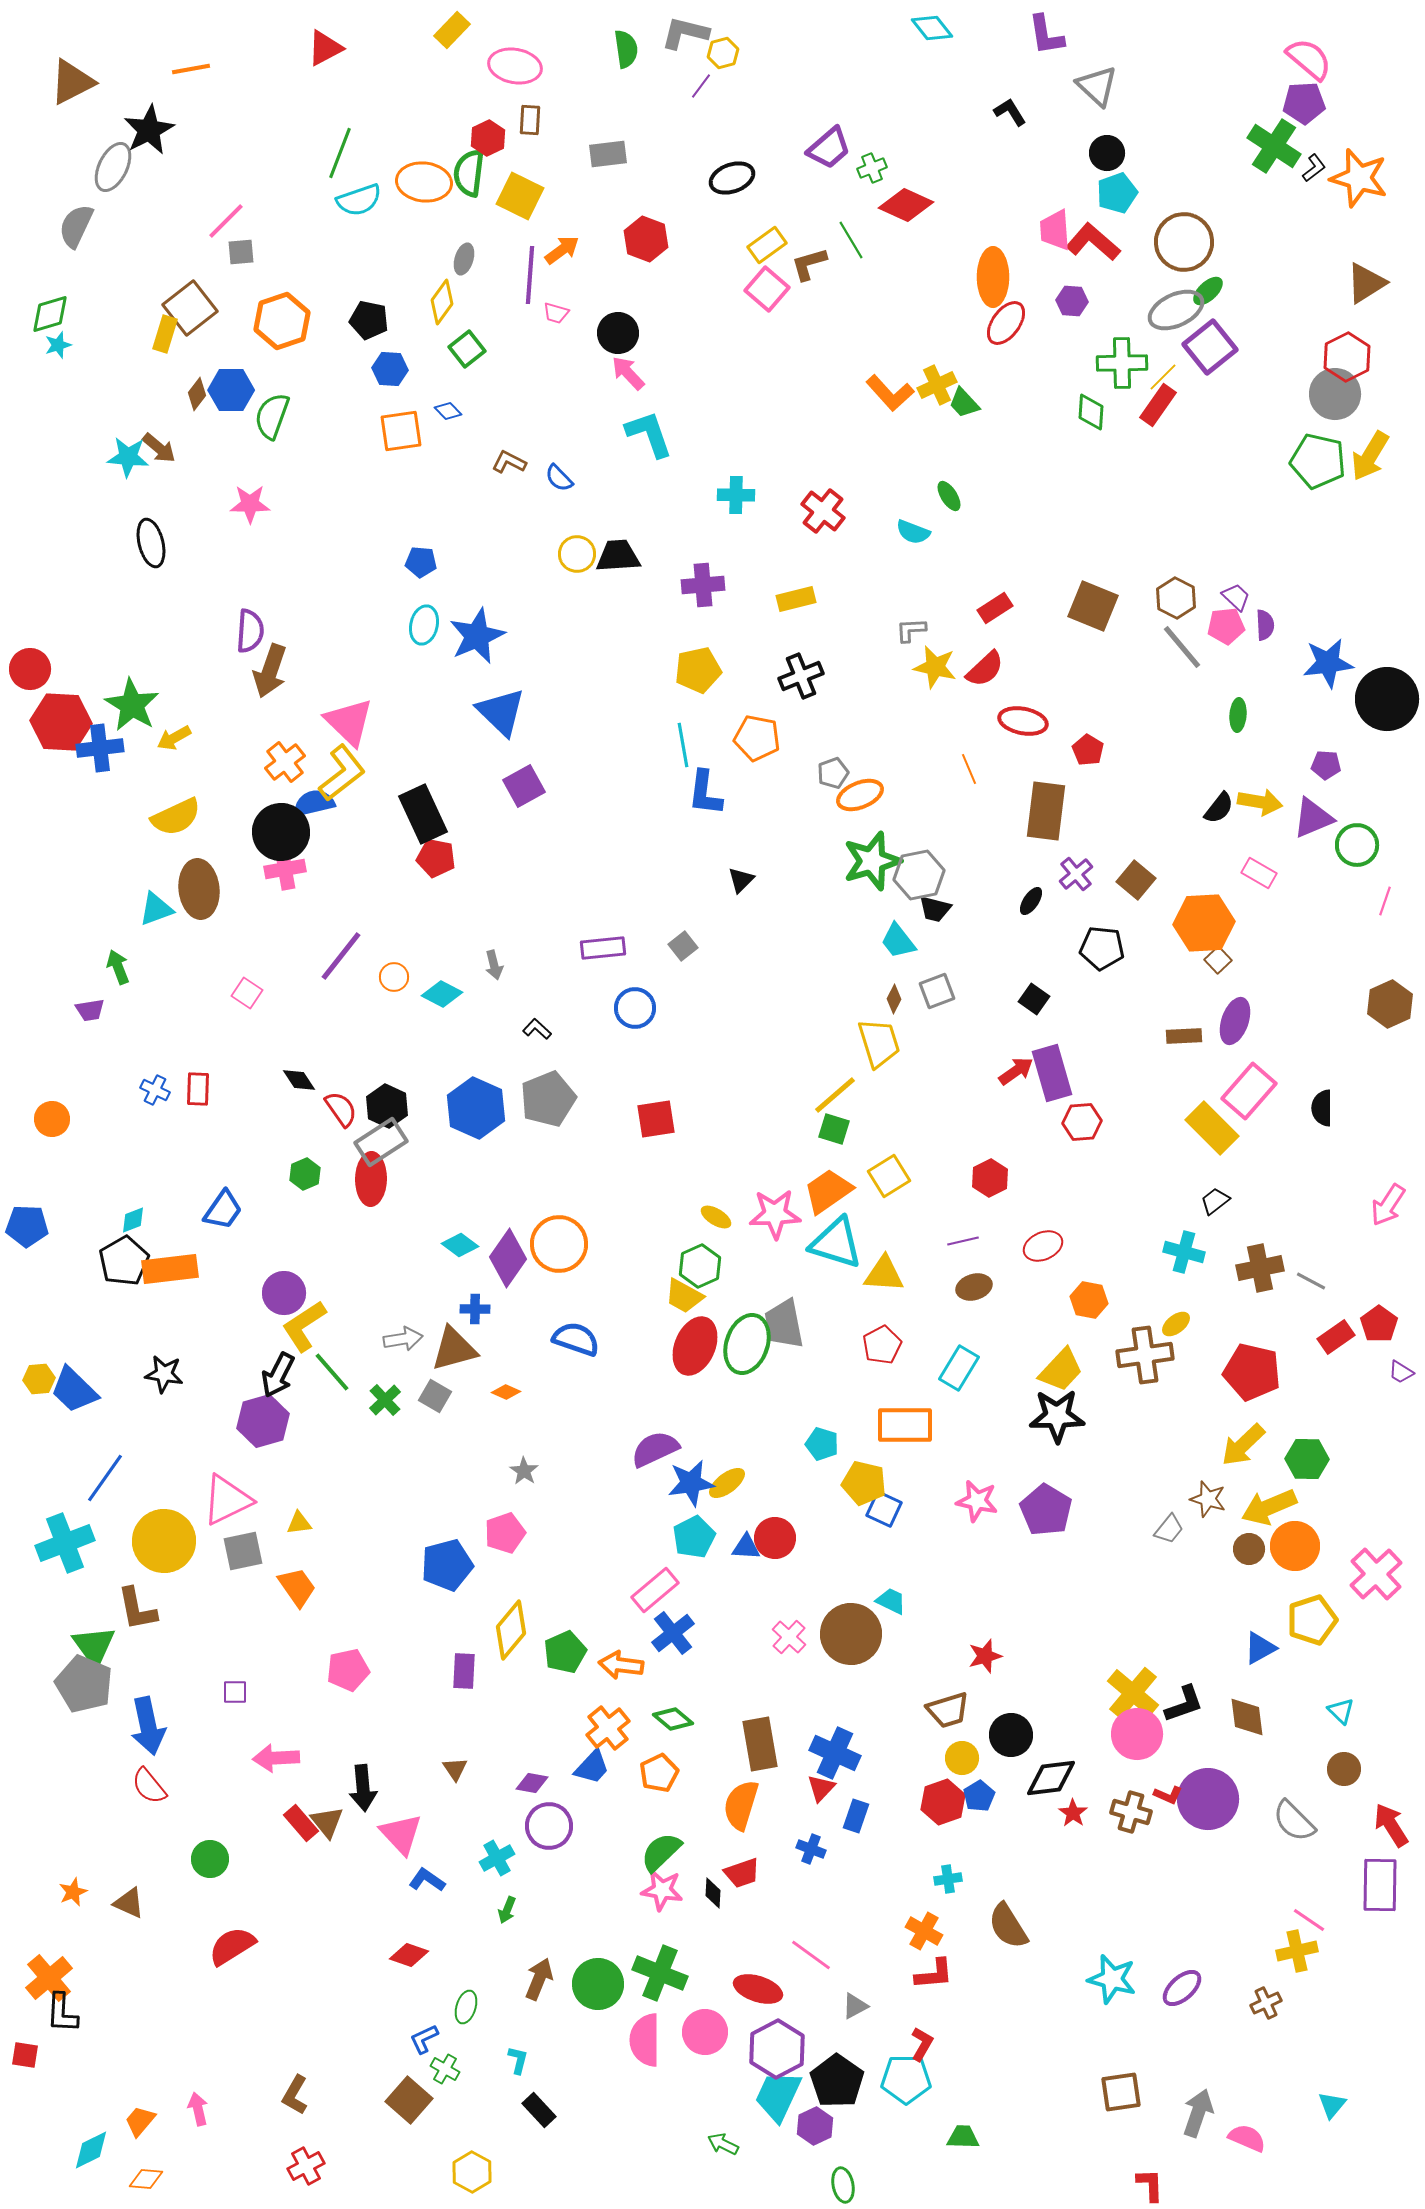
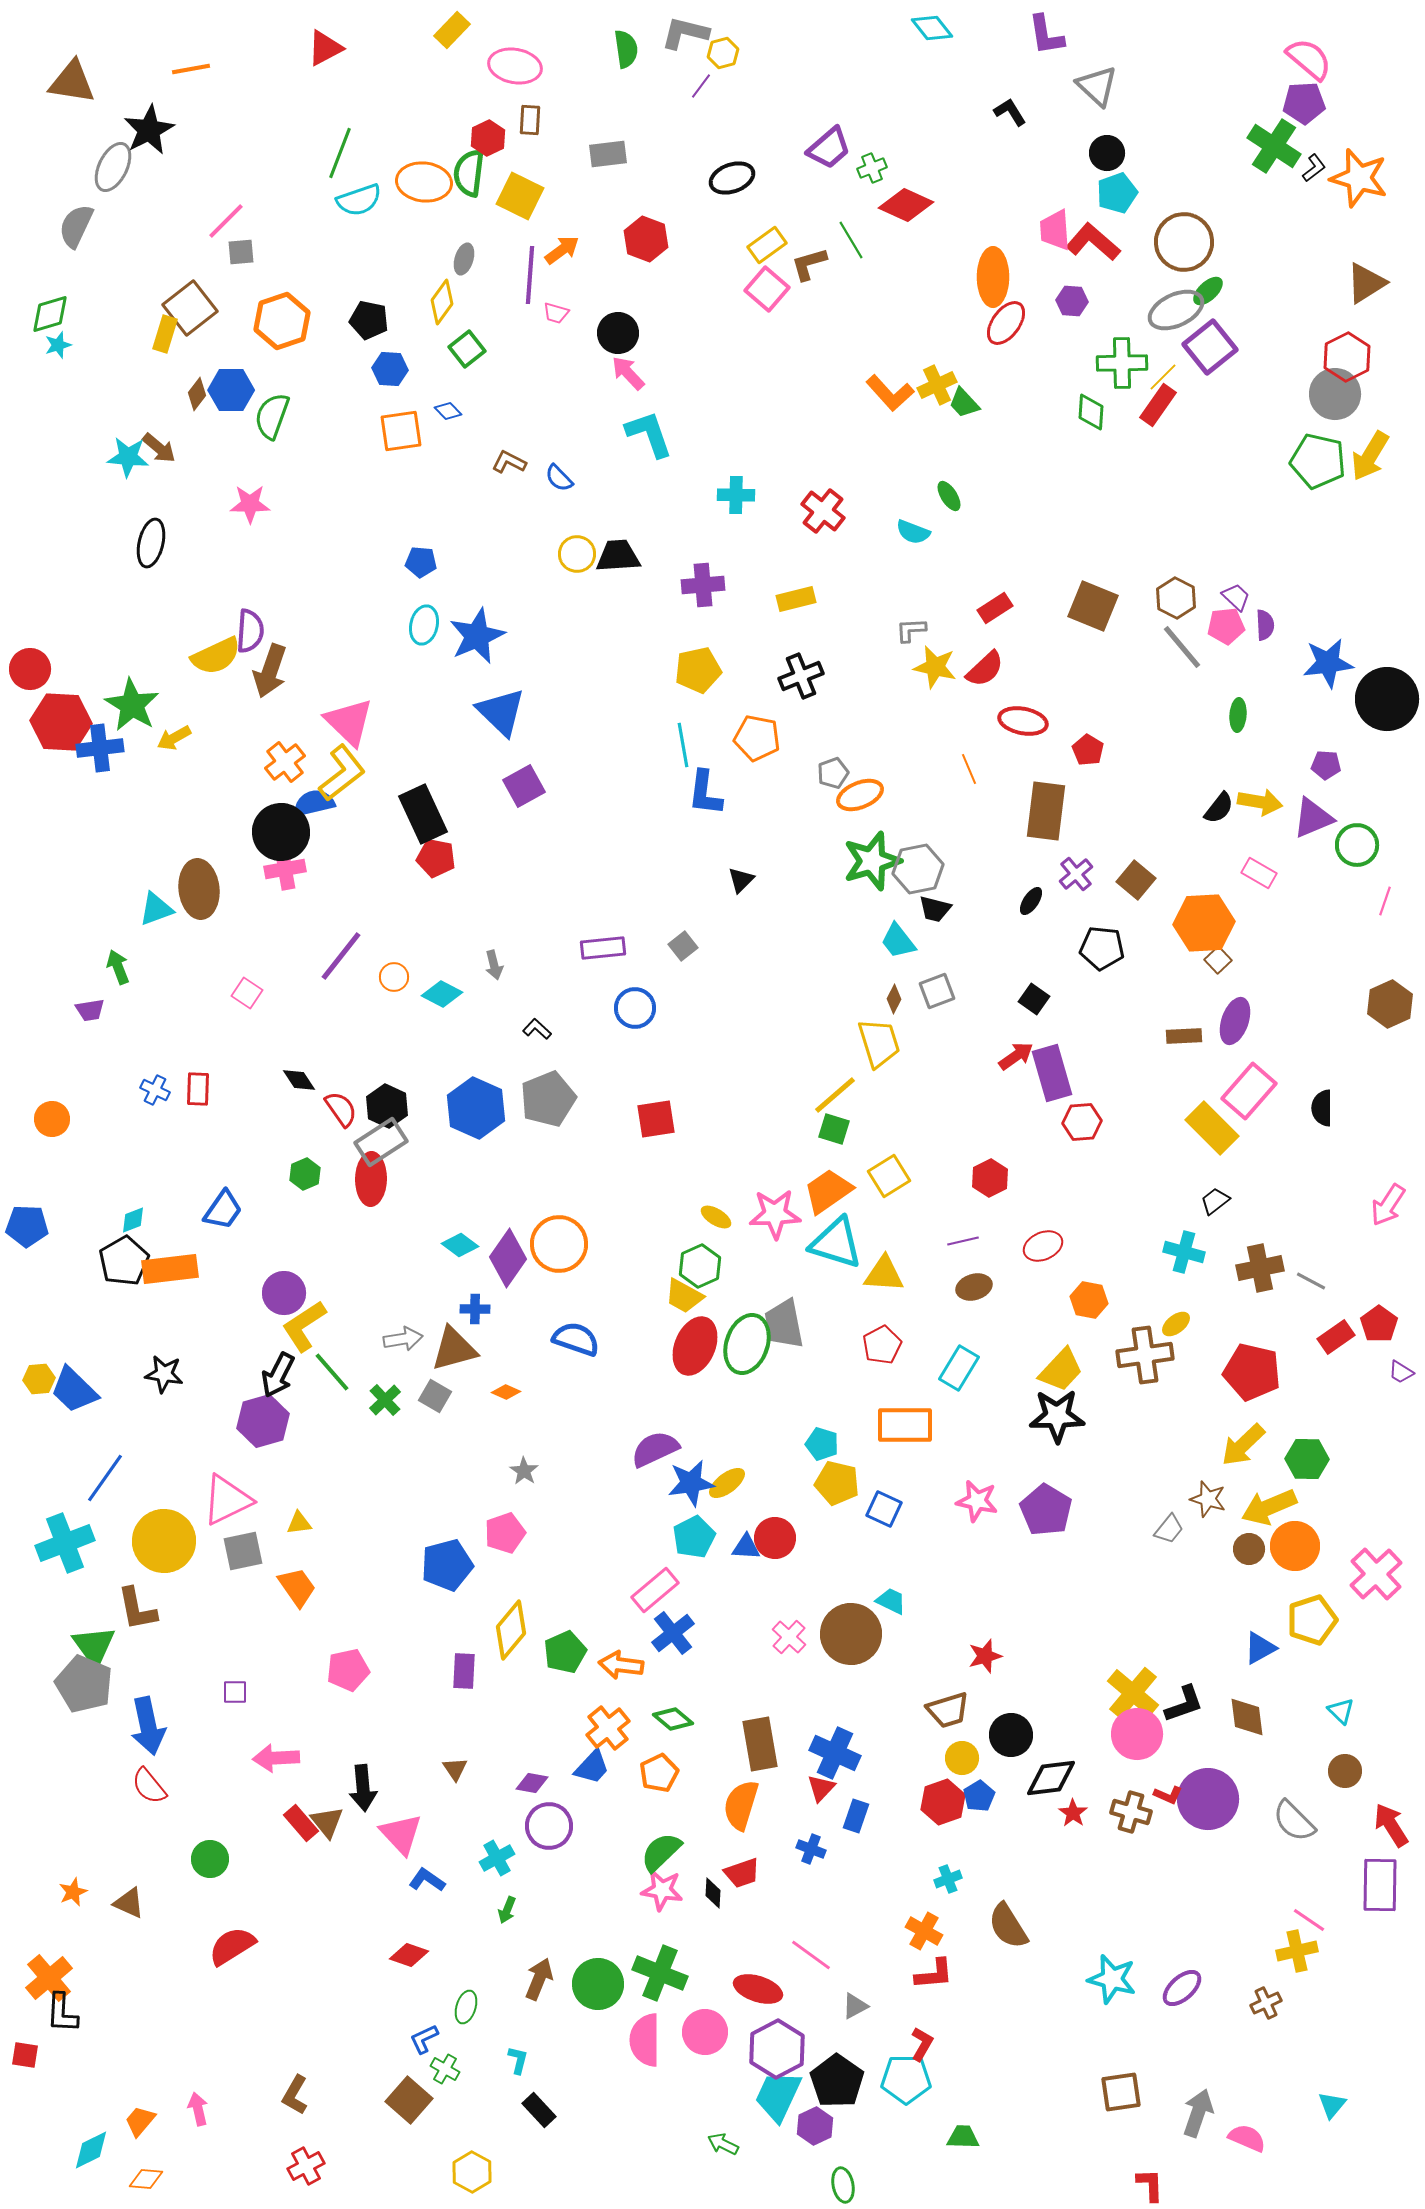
brown triangle at (72, 82): rotated 36 degrees clockwise
black ellipse at (151, 543): rotated 27 degrees clockwise
yellow semicircle at (176, 817): moved 40 px right, 161 px up
gray hexagon at (919, 875): moved 1 px left, 6 px up
red arrow at (1016, 1071): moved 15 px up
yellow pentagon at (864, 1483): moved 27 px left
brown circle at (1344, 1769): moved 1 px right, 2 px down
cyan cross at (948, 1879): rotated 12 degrees counterclockwise
